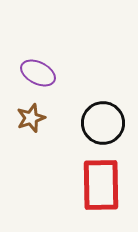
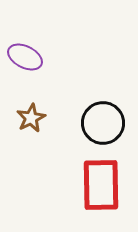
purple ellipse: moved 13 px left, 16 px up
brown star: rotated 8 degrees counterclockwise
